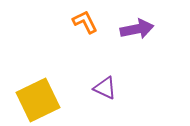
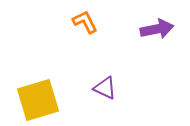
purple arrow: moved 20 px right
yellow square: rotated 9 degrees clockwise
